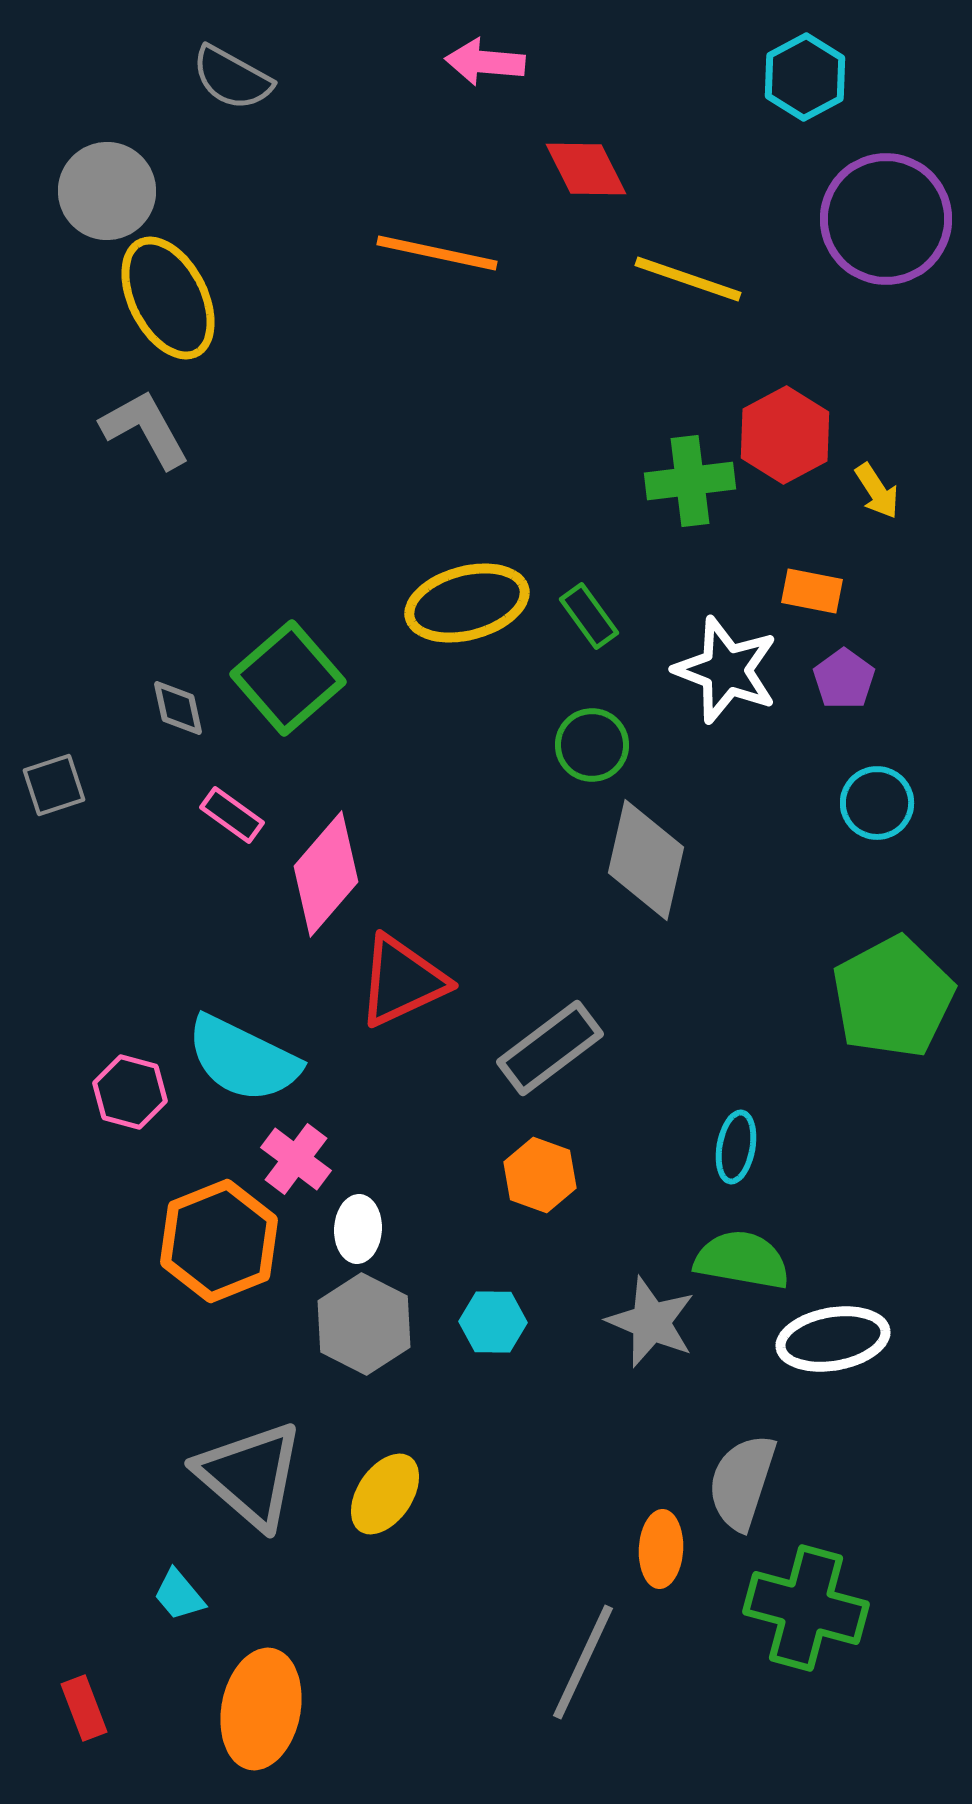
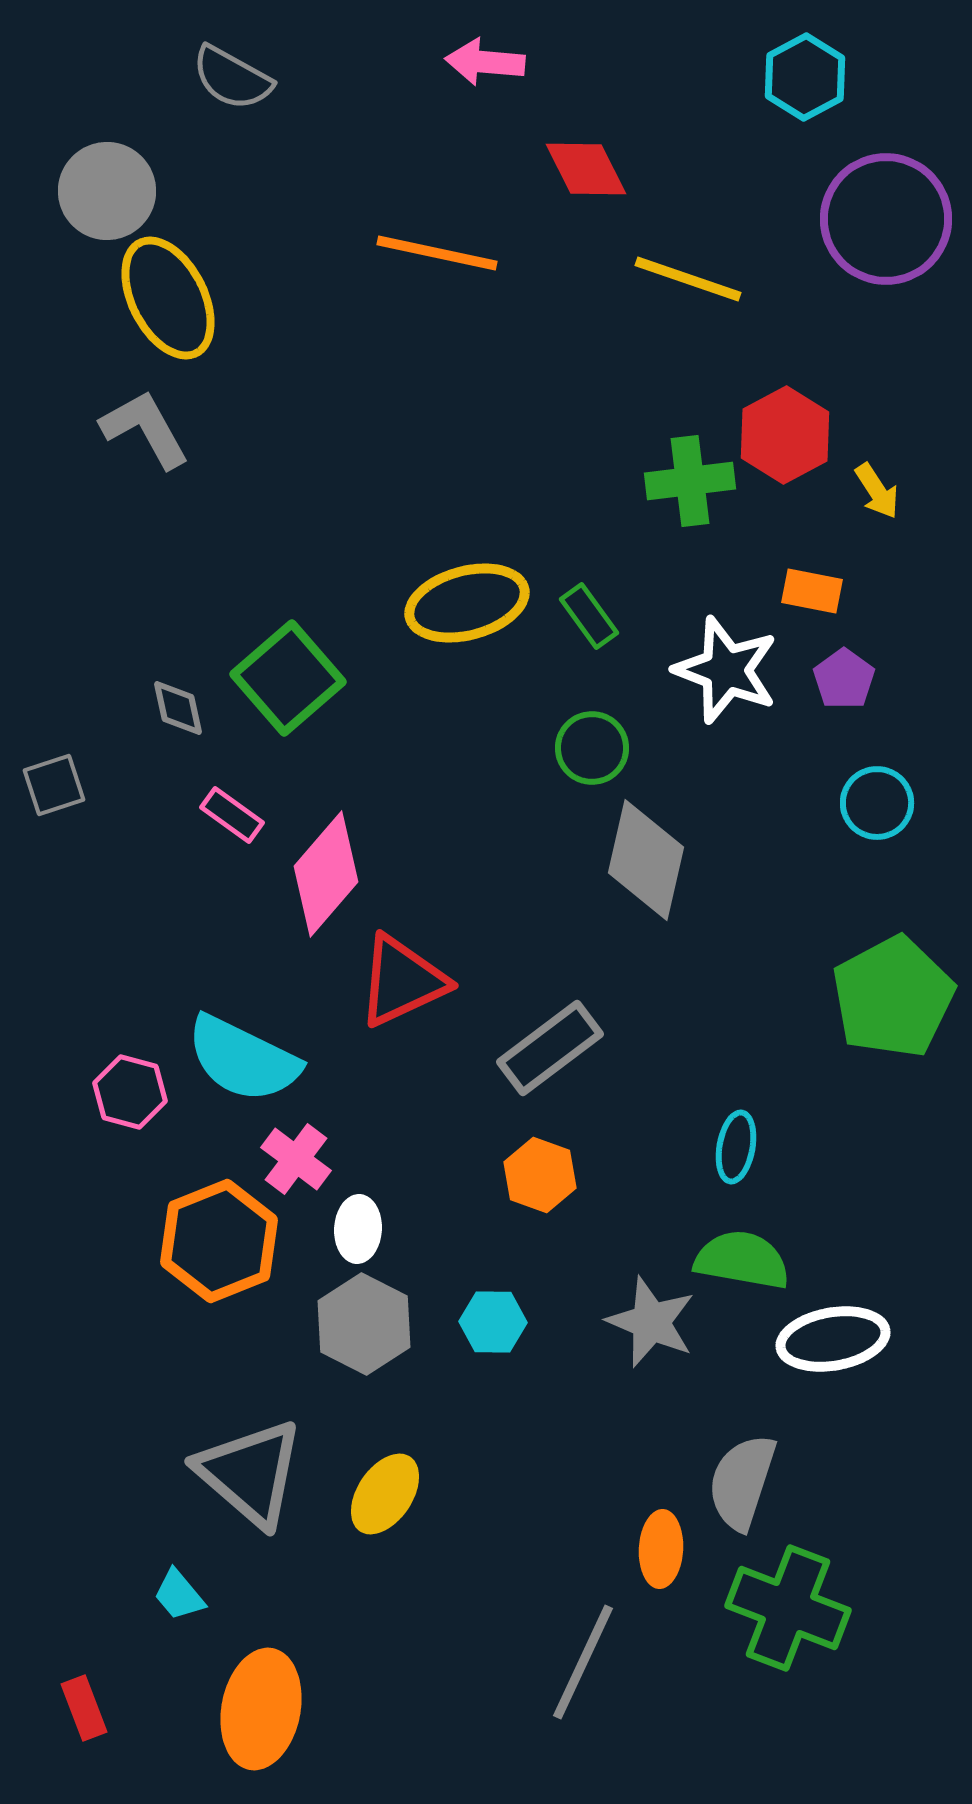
green circle at (592, 745): moved 3 px down
gray triangle at (250, 1475): moved 2 px up
green cross at (806, 1608): moved 18 px left; rotated 6 degrees clockwise
